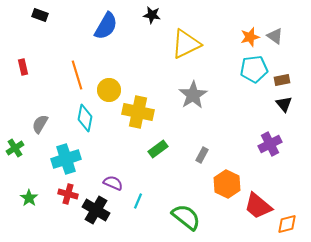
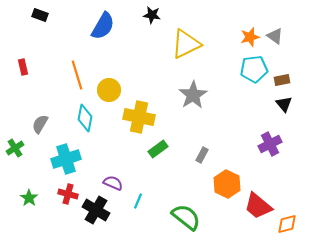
blue semicircle: moved 3 px left
yellow cross: moved 1 px right, 5 px down
